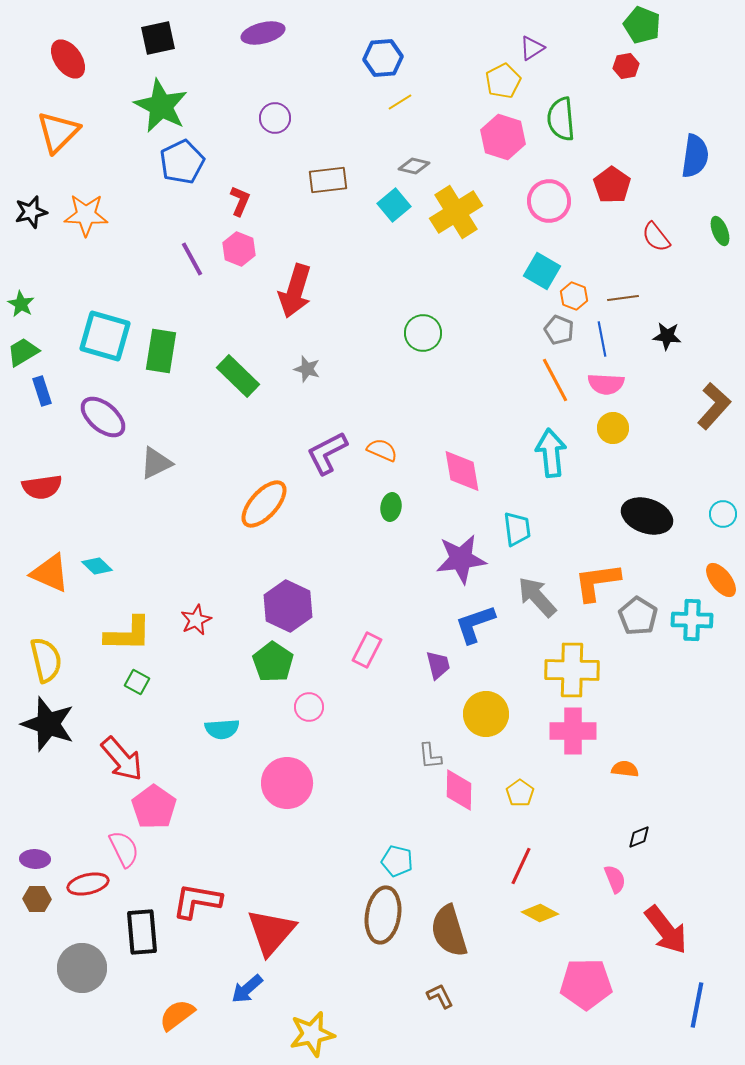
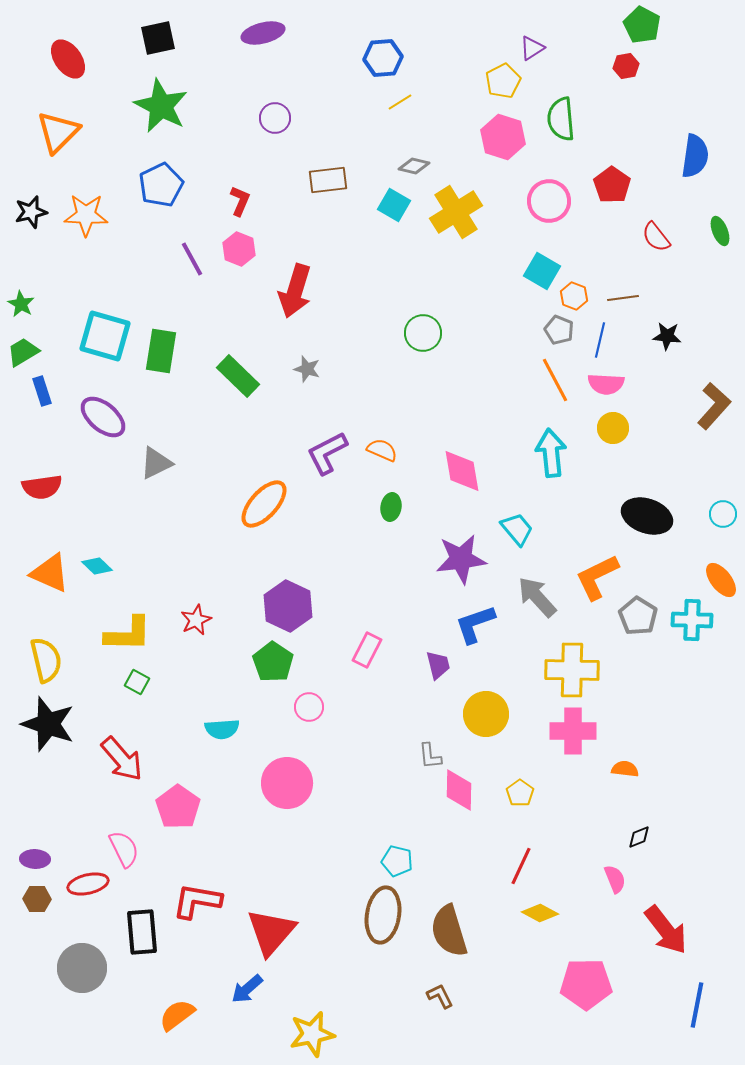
green pentagon at (642, 25): rotated 6 degrees clockwise
blue pentagon at (182, 162): moved 21 px left, 23 px down
cyan square at (394, 205): rotated 20 degrees counterclockwise
blue line at (602, 339): moved 2 px left, 1 px down; rotated 24 degrees clockwise
cyan trapezoid at (517, 529): rotated 33 degrees counterclockwise
orange L-shape at (597, 582): moved 5 px up; rotated 18 degrees counterclockwise
pink pentagon at (154, 807): moved 24 px right
